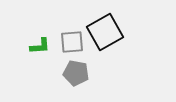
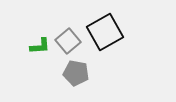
gray square: moved 4 px left, 1 px up; rotated 35 degrees counterclockwise
